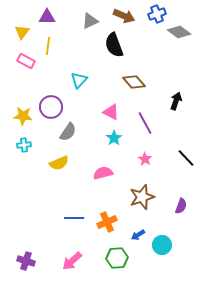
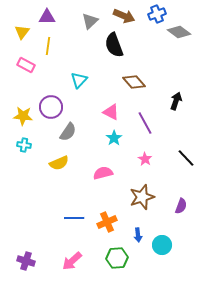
gray triangle: rotated 18 degrees counterclockwise
pink rectangle: moved 4 px down
cyan cross: rotated 16 degrees clockwise
blue arrow: rotated 64 degrees counterclockwise
